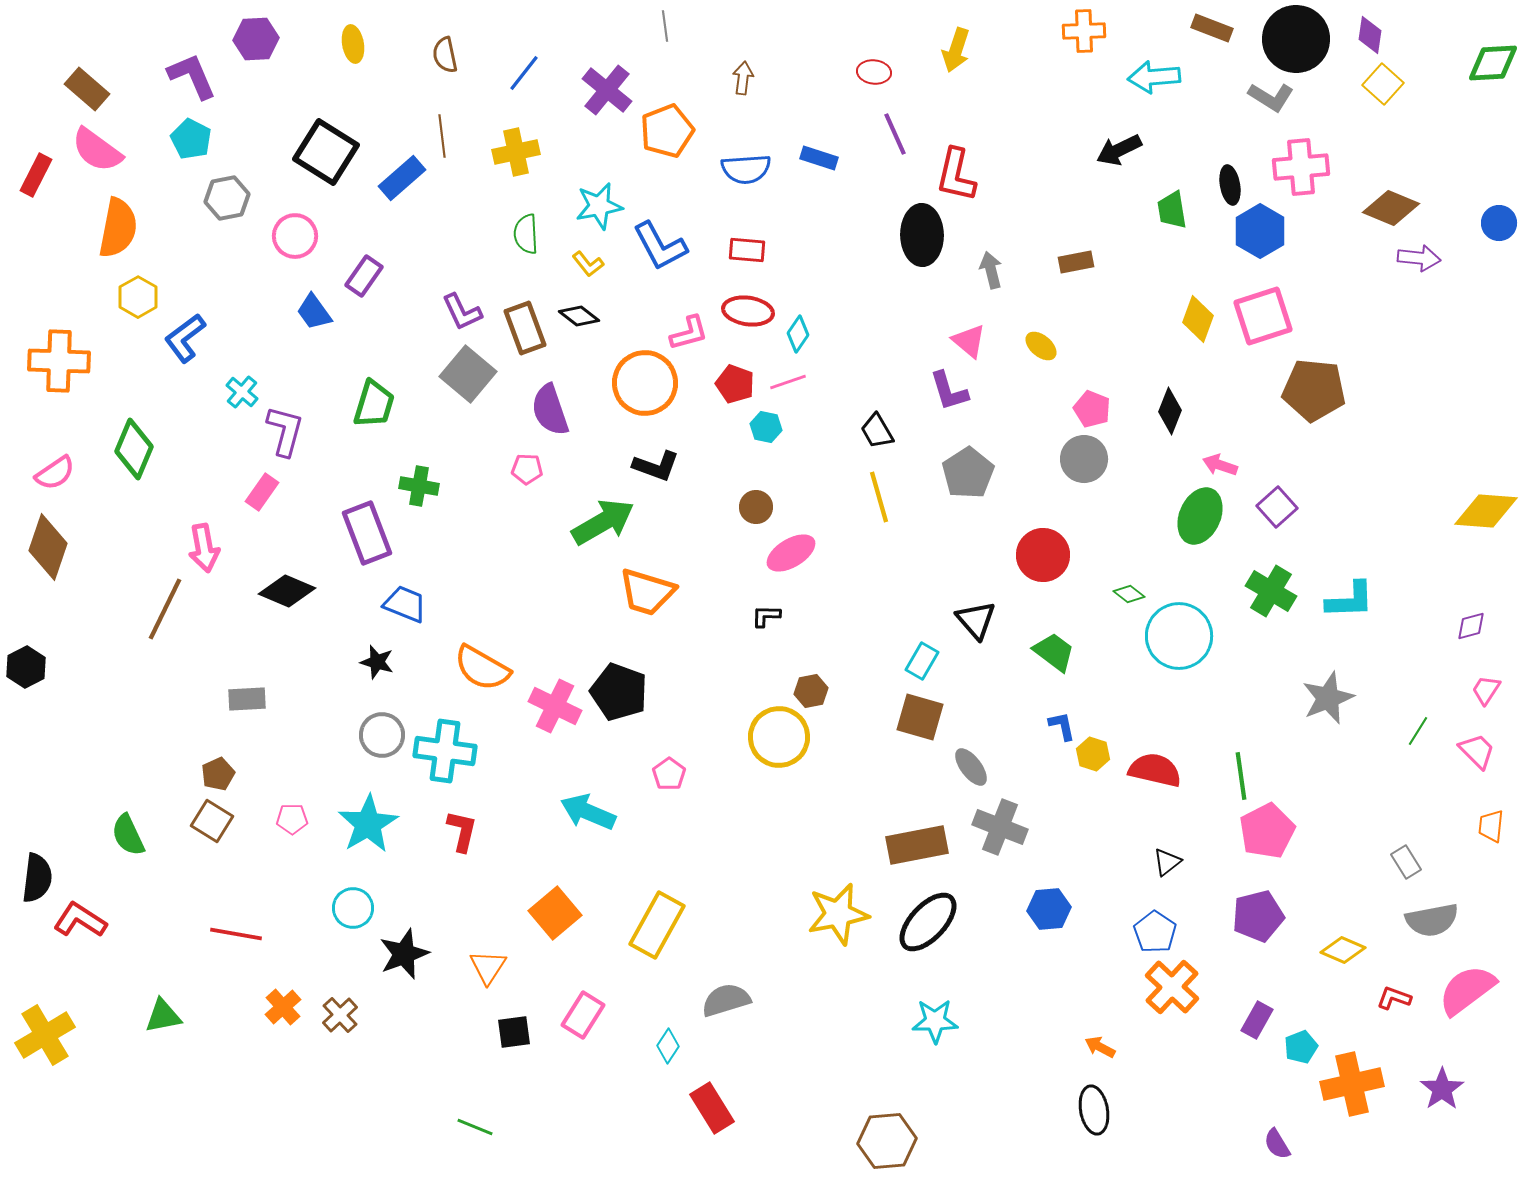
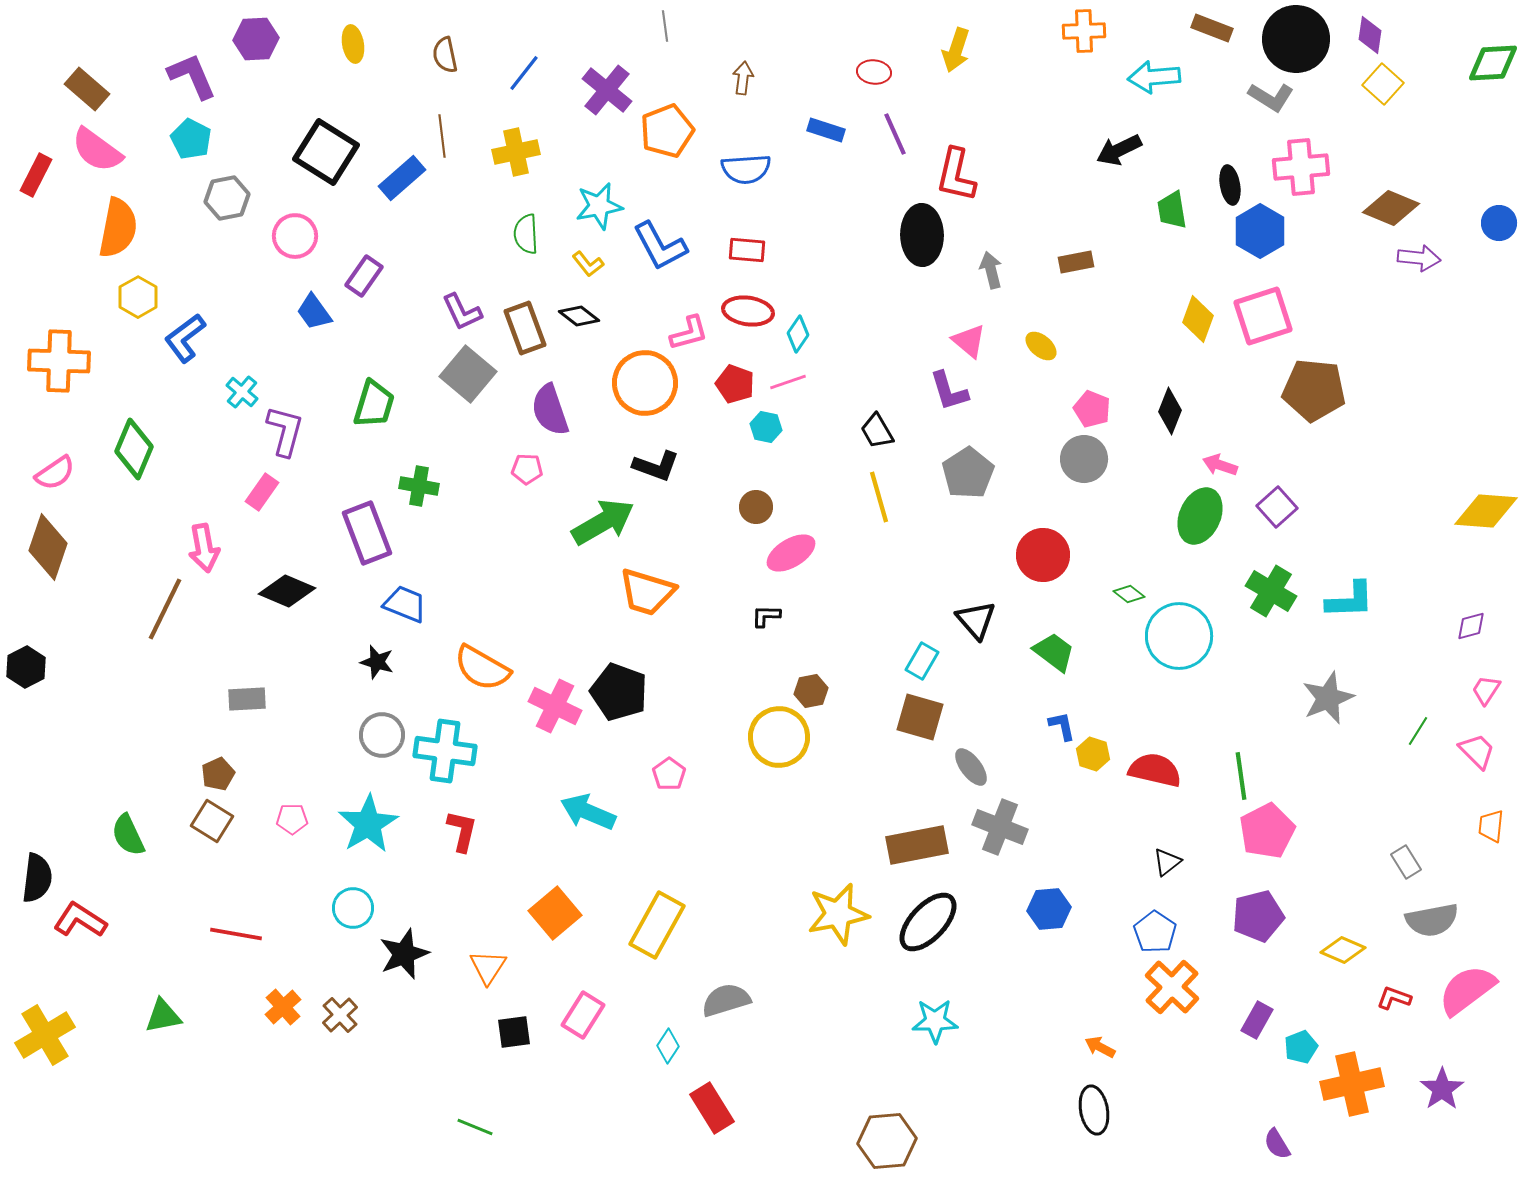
blue rectangle at (819, 158): moved 7 px right, 28 px up
